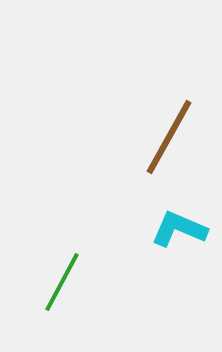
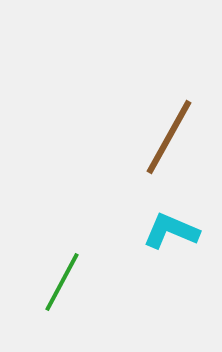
cyan L-shape: moved 8 px left, 2 px down
